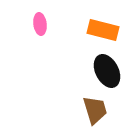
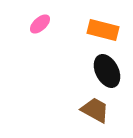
pink ellipse: rotated 55 degrees clockwise
brown trapezoid: rotated 44 degrees counterclockwise
